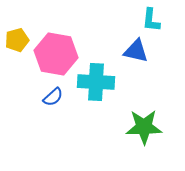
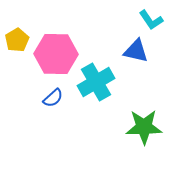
cyan L-shape: rotated 40 degrees counterclockwise
yellow pentagon: rotated 15 degrees counterclockwise
pink hexagon: rotated 9 degrees counterclockwise
cyan cross: rotated 33 degrees counterclockwise
blue semicircle: moved 1 px down
